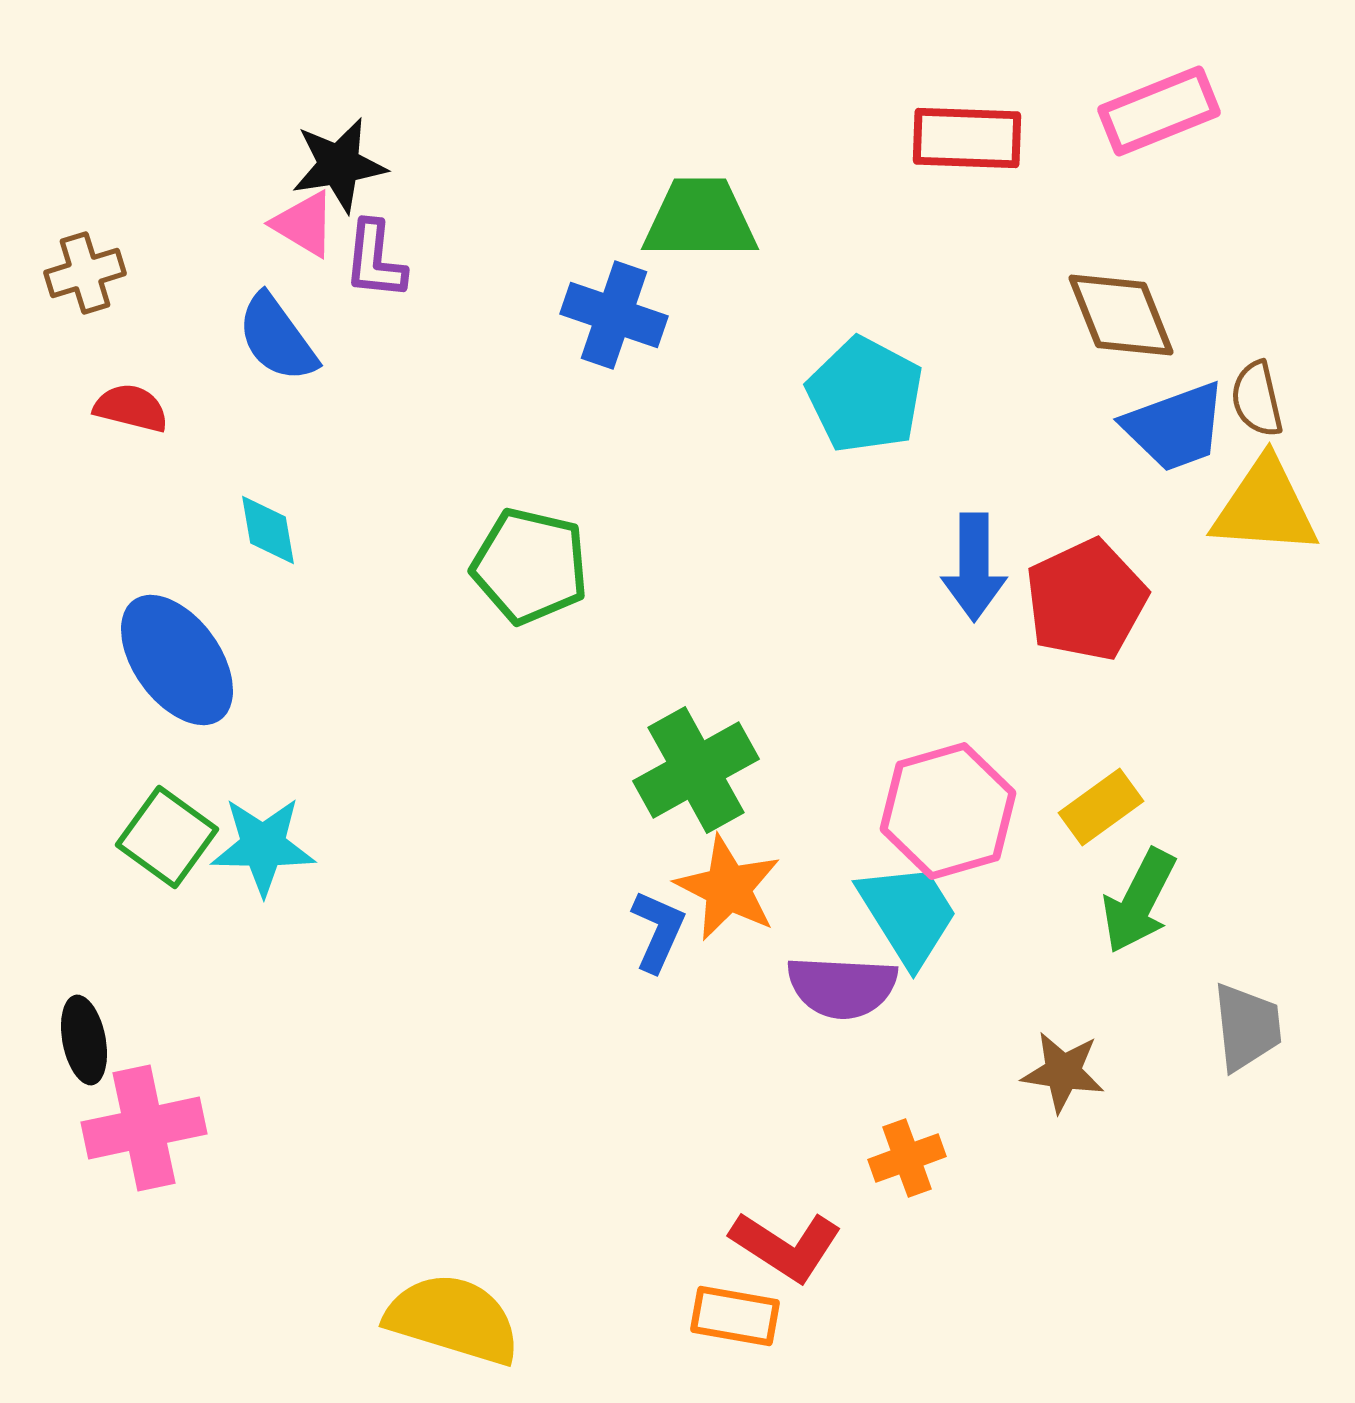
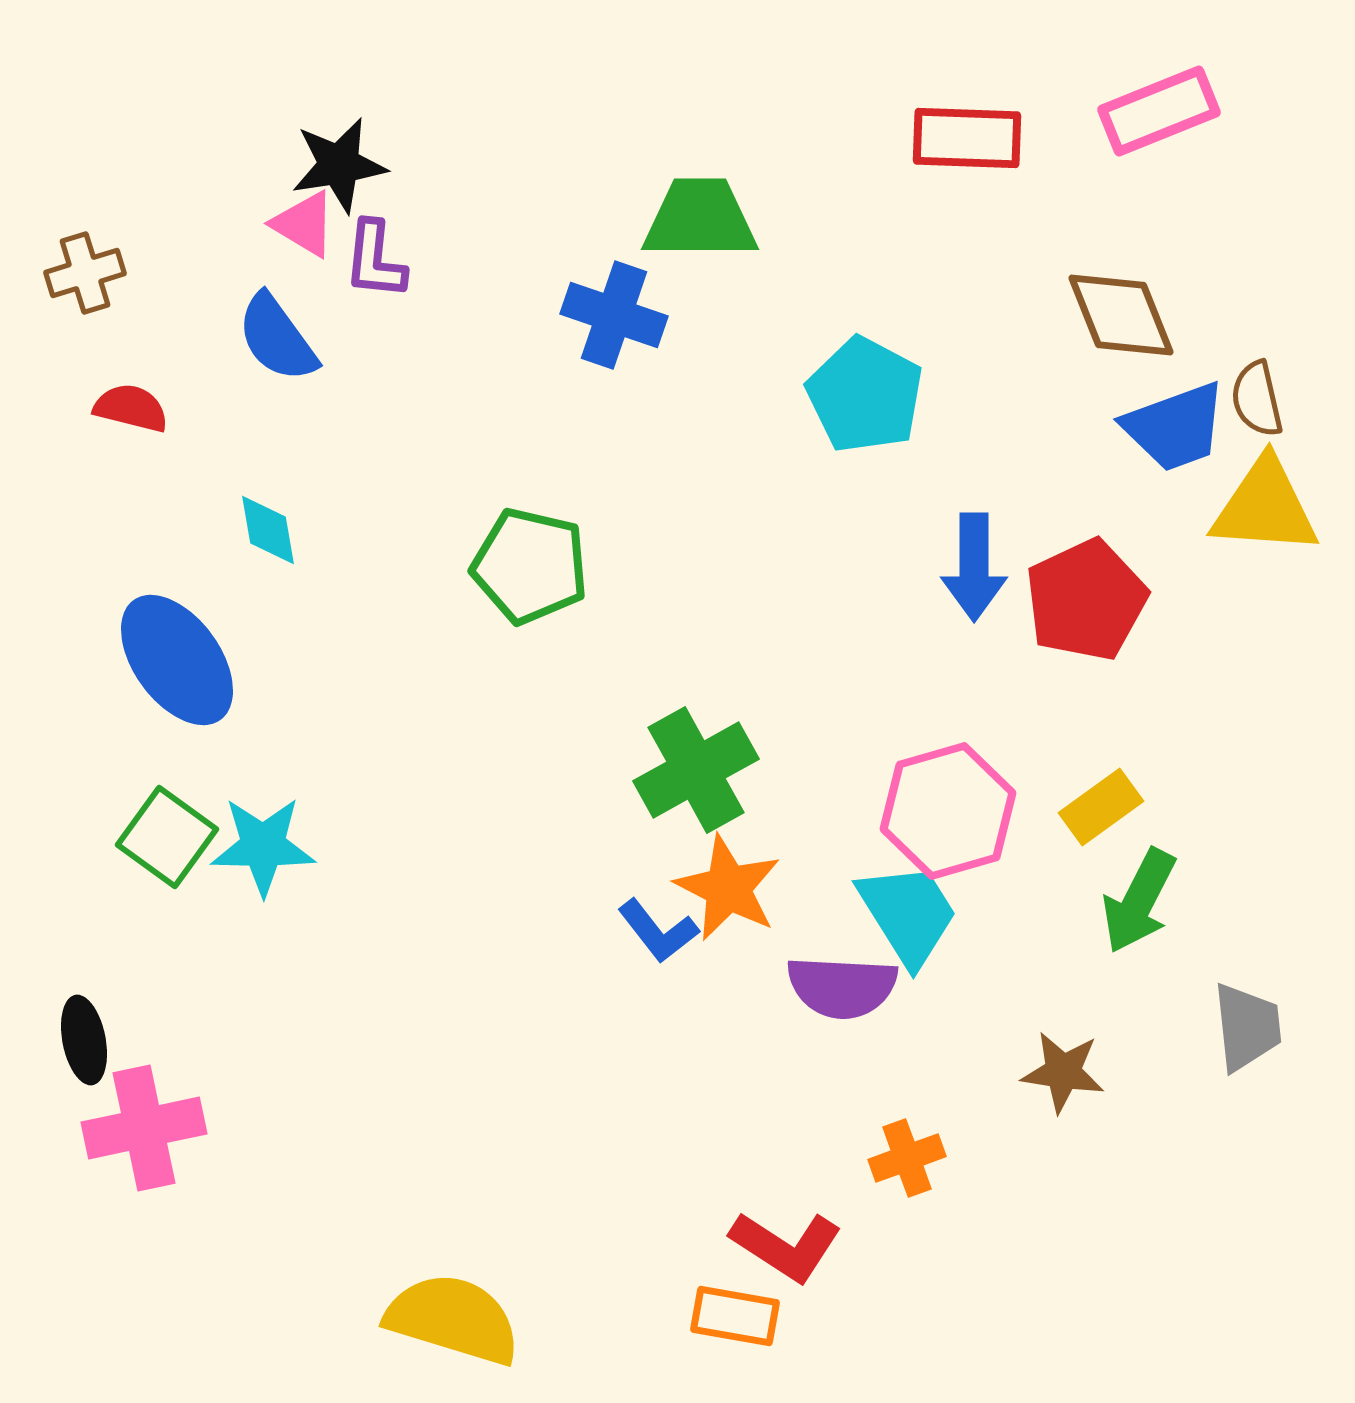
blue L-shape: rotated 118 degrees clockwise
